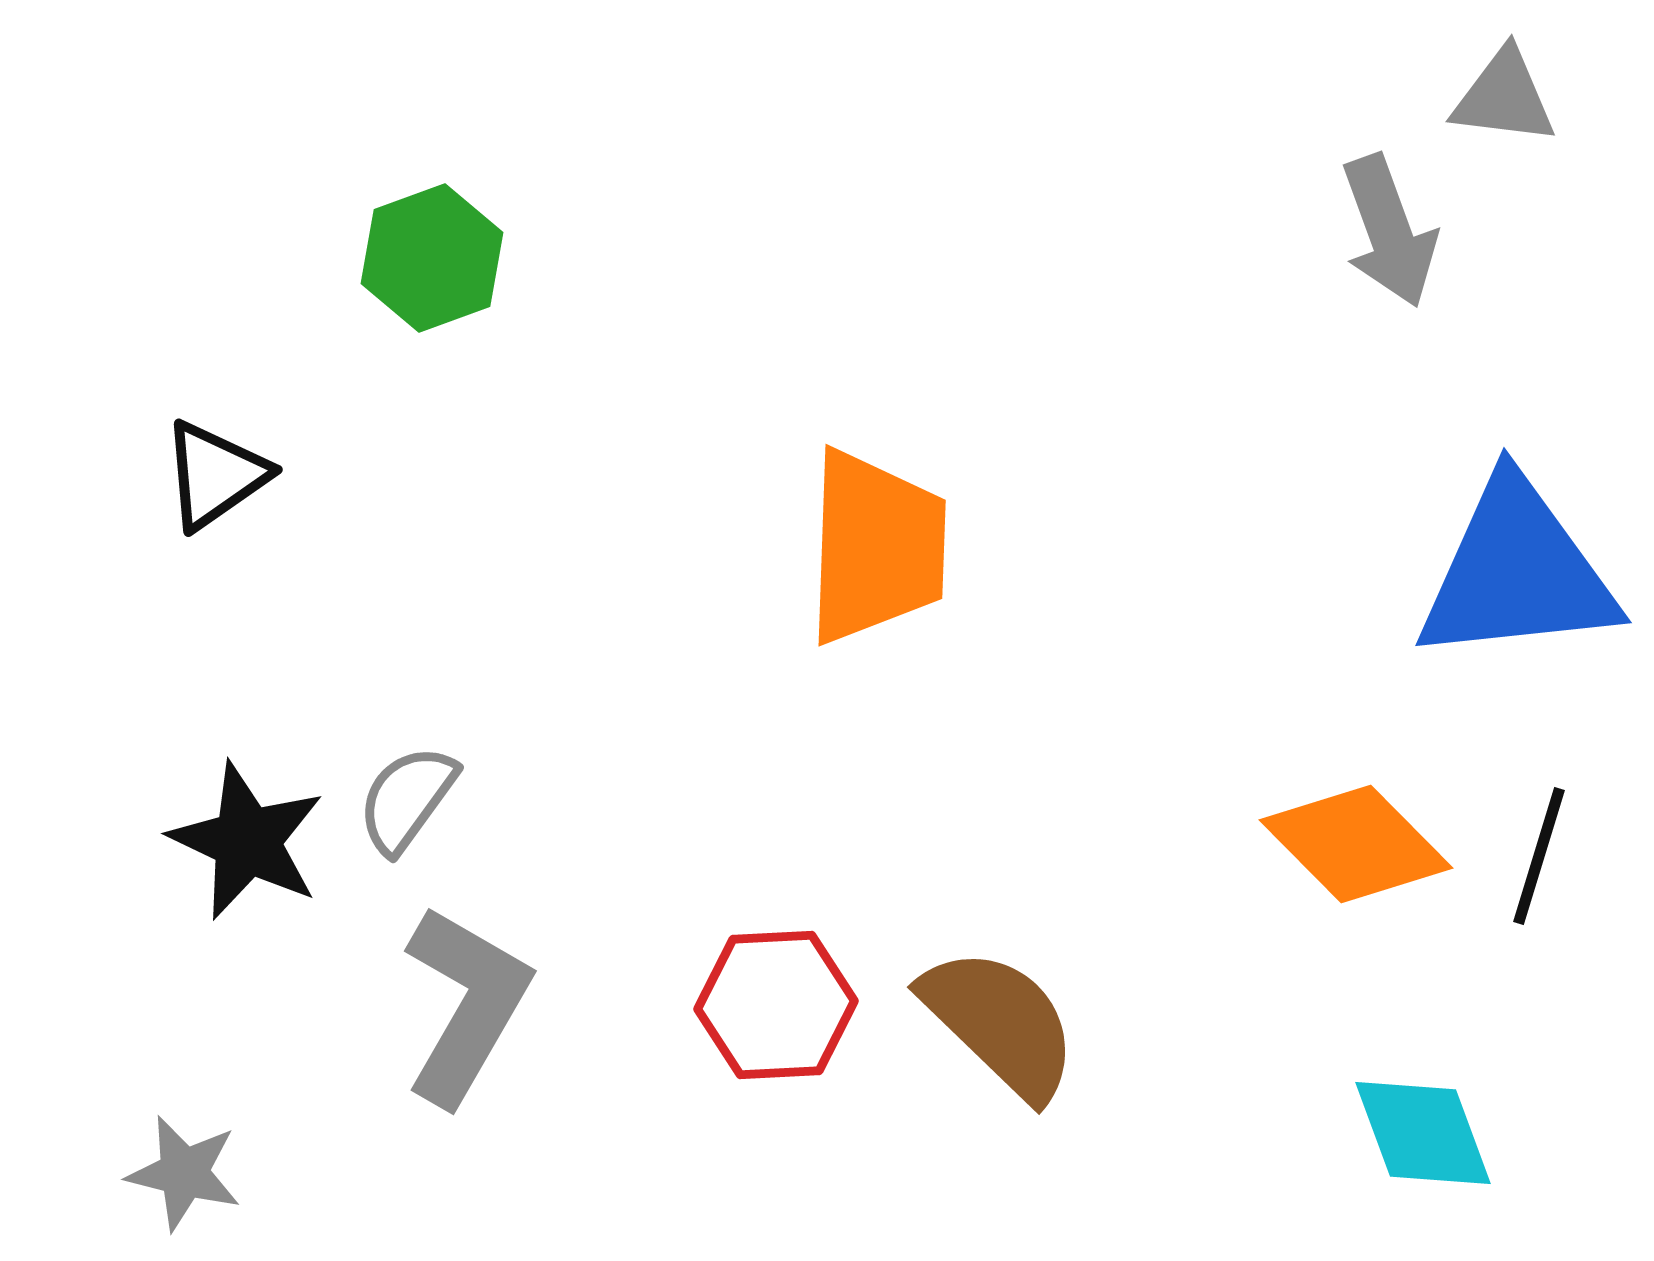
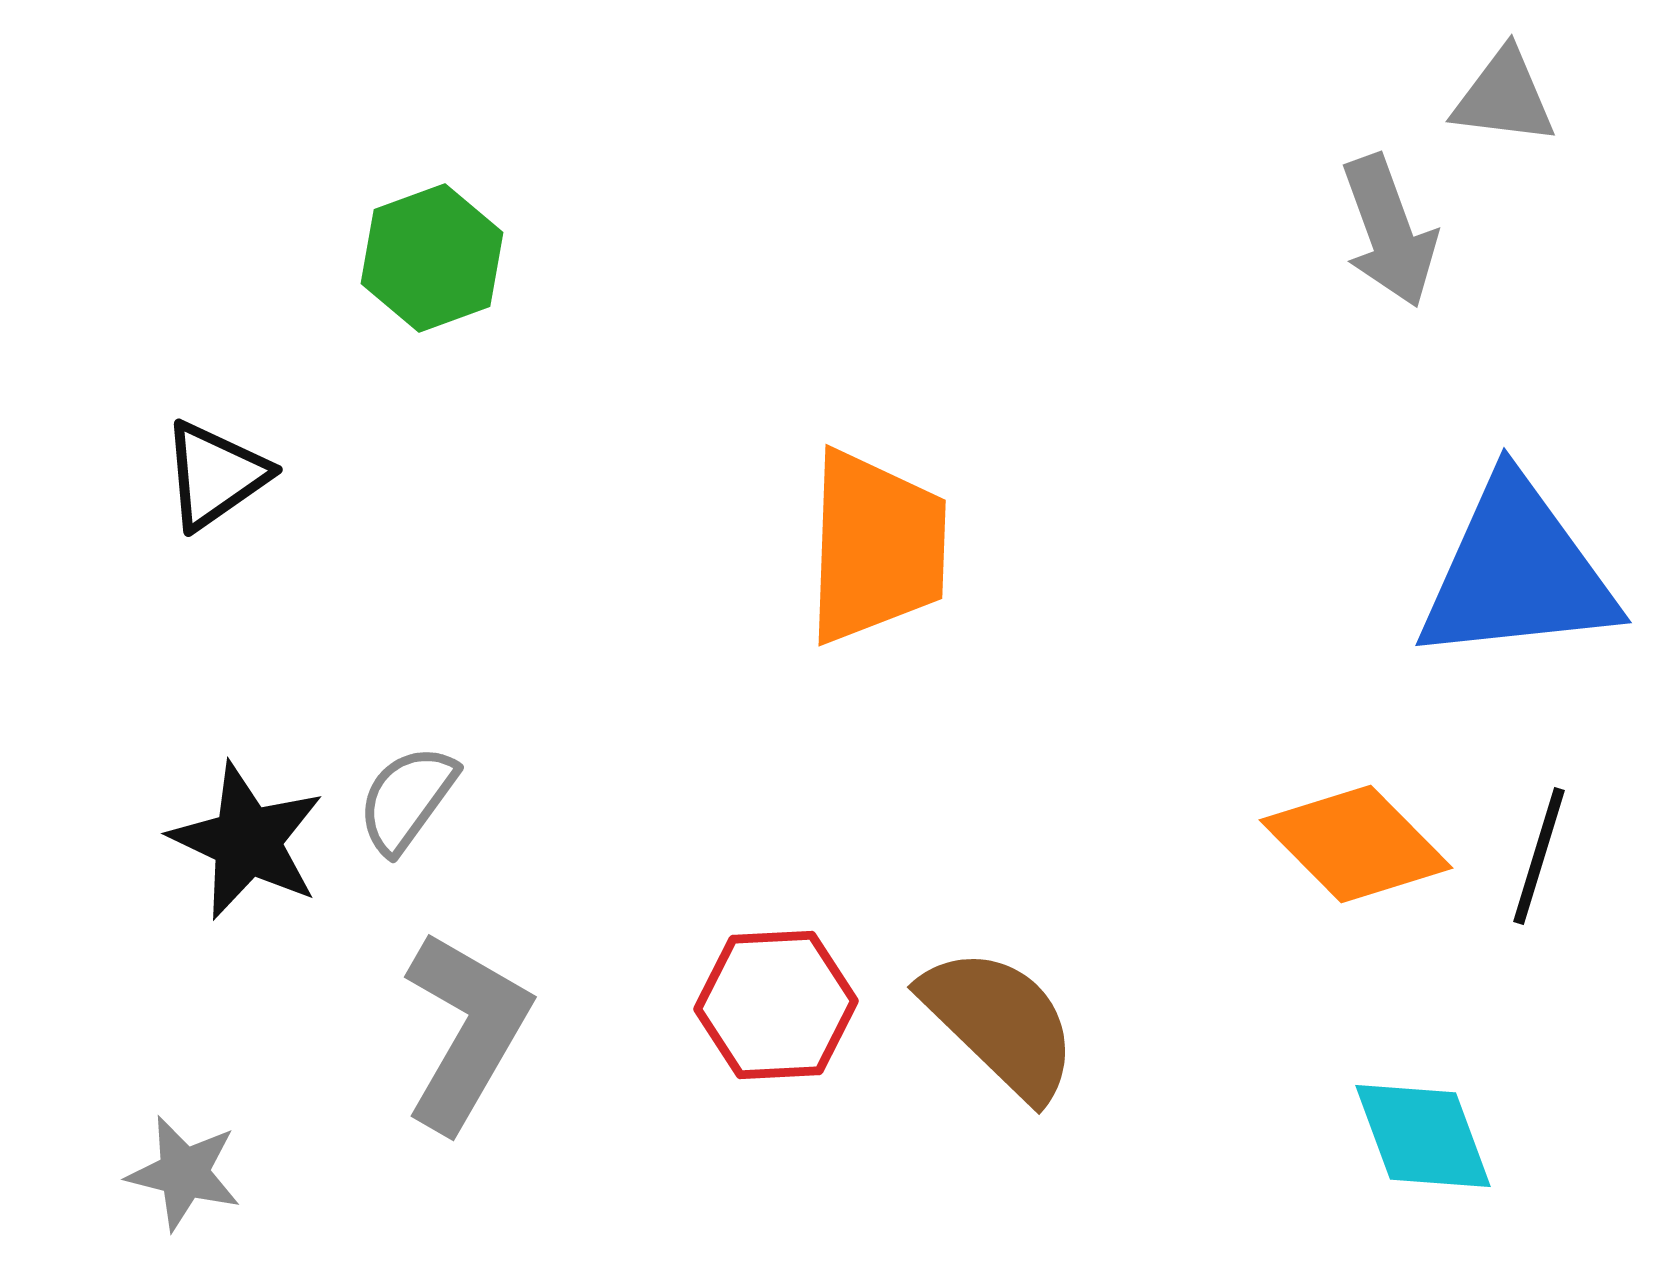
gray L-shape: moved 26 px down
cyan diamond: moved 3 px down
